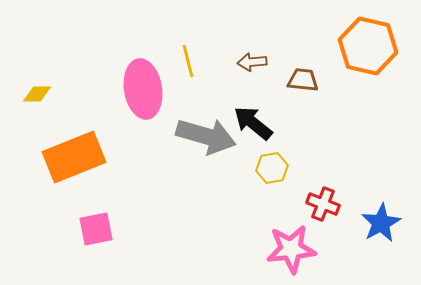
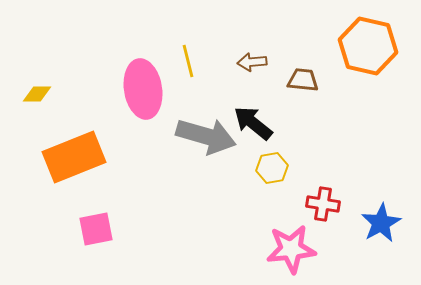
red cross: rotated 12 degrees counterclockwise
